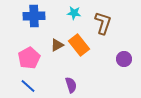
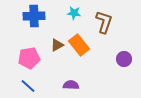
brown L-shape: moved 1 px right, 1 px up
pink pentagon: rotated 20 degrees clockwise
purple semicircle: rotated 70 degrees counterclockwise
